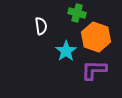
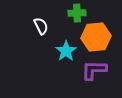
green cross: rotated 18 degrees counterclockwise
white semicircle: rotated 18 degrees counterclockwise
orange hexagon: rotated 24 degrees counterclockwise
